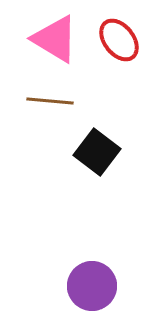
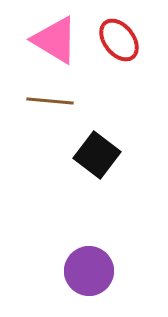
pink triangle: moved 1 px down
black square: moved 3 px down
purple circle: moved 3 px left, 15 px up
